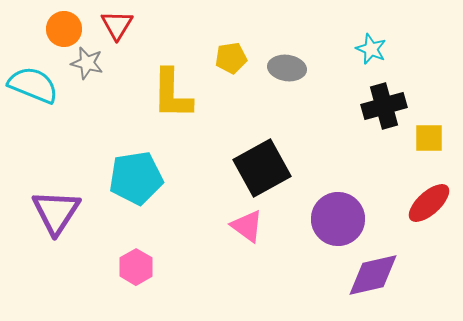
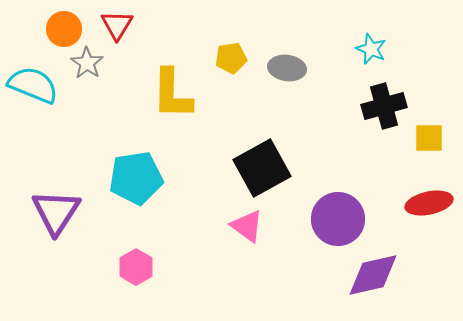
gray star: rotated 20 degrees clockwise
red ellipse: rotated 30 degrees clockwise
